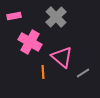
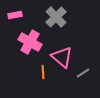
pink rectangle: moved 1 px right, 1 px up
